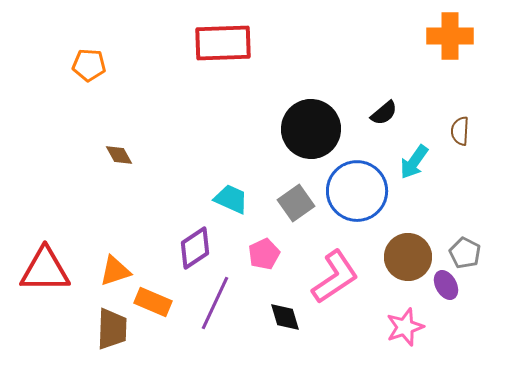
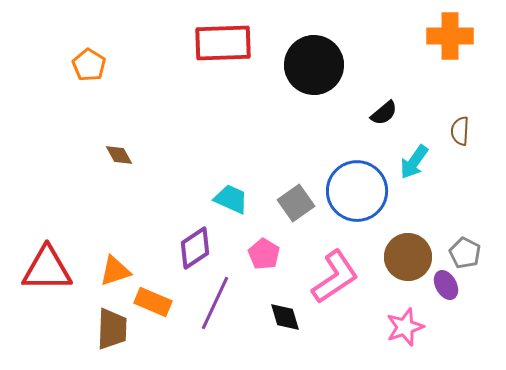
orange pentagon: rotated 28 degrees clockwise
black circle: moved 3 px right, 64 px up
pink pentagon: rotated 16 degrees counterclockwise
red triangle: moved 2 px right, 1 px up
